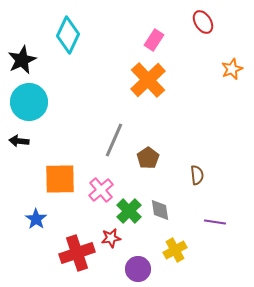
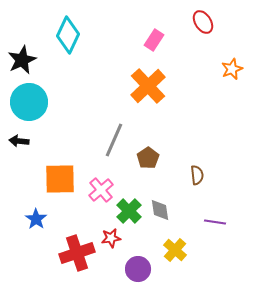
orange cross: moved 6 px down
yellow cross: rotated 20 degrees counterclockwise
